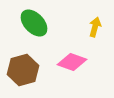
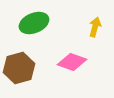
green ellipse: rotated 68 degrees counterclockwise
brown hexagon: moved 4 px left, 2 px up
